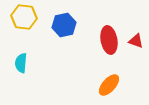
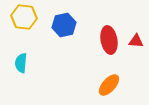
red triangle: rotated 14 degrees counterclockwise
